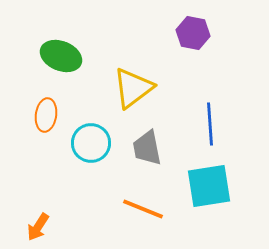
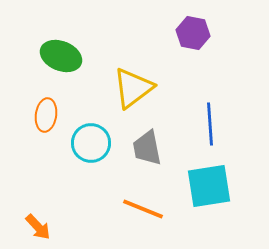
orange arrow: rotated 76 degrees counterclockwise
